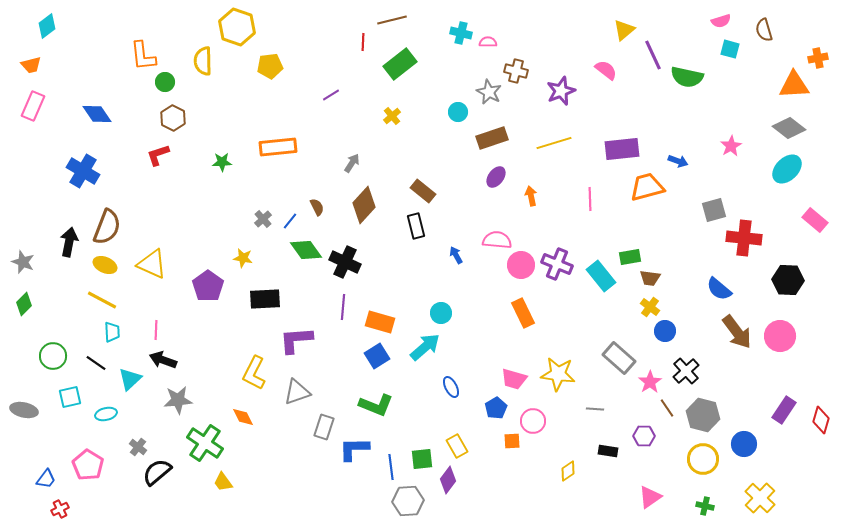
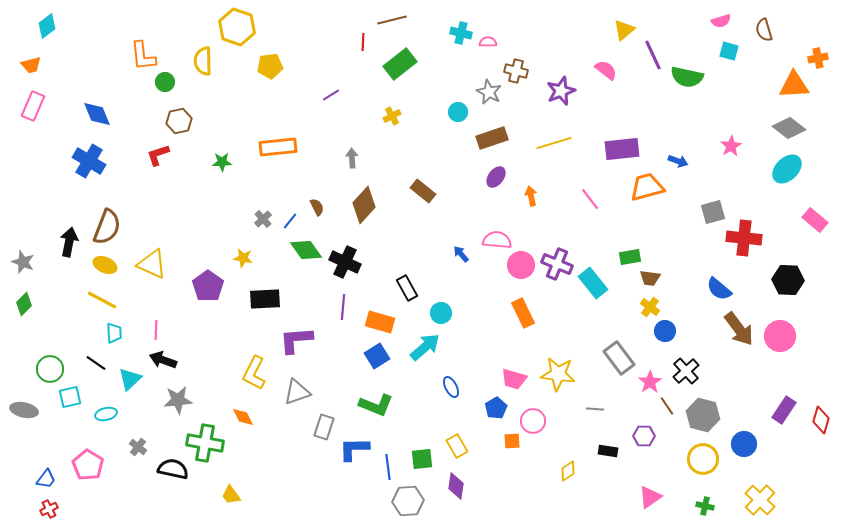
cyan square at (730, 49): moved 1 px left, 2 px down
blue diamond at (97, 114): rotated 12 degrees clockwise
yellow cross at (392, 116): rotated 12 degrees clockwise
brown hexagon at (173, 118): moved 6 px right, 3 px down; rotated 20 degrees clockwise
gray arrow at (352, 163): moved 5 px up; rotated 36 degrees counterclockwise
blue cross at (83, 171): moved 6 px right, 10 px up
pink line at (590, 199): rotated 35 degrees counterclockwise
gray square at (714, 210): moved 1 px left, 2 px down
black rectangle at (416, 226): moved 9 px left, 62 px down; rotated 15 degrees counterclockwise
blue arrow at (456, 255): moved 5 px right, 1 px up; rotated 12 degrees counterclockwise
cyan rectangle at (601, 276): moved 8 px left, 7 px down
cyan trapezoid at (112, 332): moved 2 px right, 1 px down
brown arrow at (737, 332): moved 2 px right, 3 px up
green circle at (53, 356): moved 3 px left, 13 px down
gray rectangle at (619, 358): rotated 12 degrees clockwise
brown line at (667, 408): moved 2 px up
green cross at (205, 443): rotated 24 degrees counterclockwise
blue line at (391, 467): moved 3 px left
black semicircle at (157, 472): moved 16 px right, 3 px up; rotated 52 degrees clockwise
purple diamond at (448, 480): moved 8 px right, 6 px down; rotated 28 degrees counterclockwise
yellow trapezoid at (223, 482): moved 8 px right, 13 px down
yellow cross at (760, 498): moved 2 px down
red cross at (60, 509): moved 11 px left
